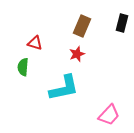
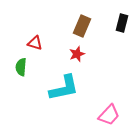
green semicircle: moved 2 px left
